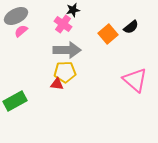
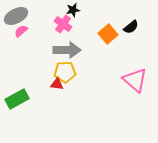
green rectangle: moved 2 px right, 2 px up
